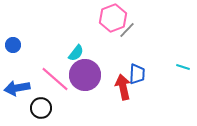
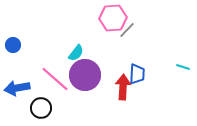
pink hexagon: rotated 16 degrees clockwise
red arrow: rotated 15 degrees clockwise
